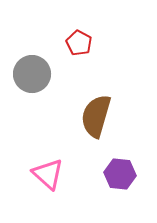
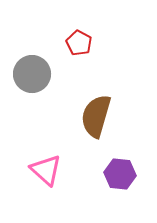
pink triangle: moved 2 px left, 4 px up
